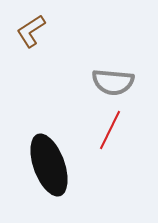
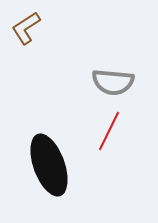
brown L-shape: moved 5 px left, 3 px up
red line: moved 1 px left, 1 px down
